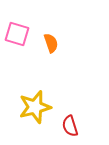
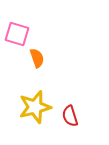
orange semicircle: moved 14 px left, 15 px down
red semicircle: moved 10 px up
